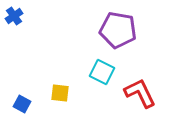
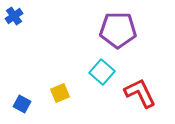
purple pentagon: rotated 9 degrees counterclockwise
cyan square: rotated 15 degrees clockwise
yellow square: rotated 30 degrees counterclockwise
